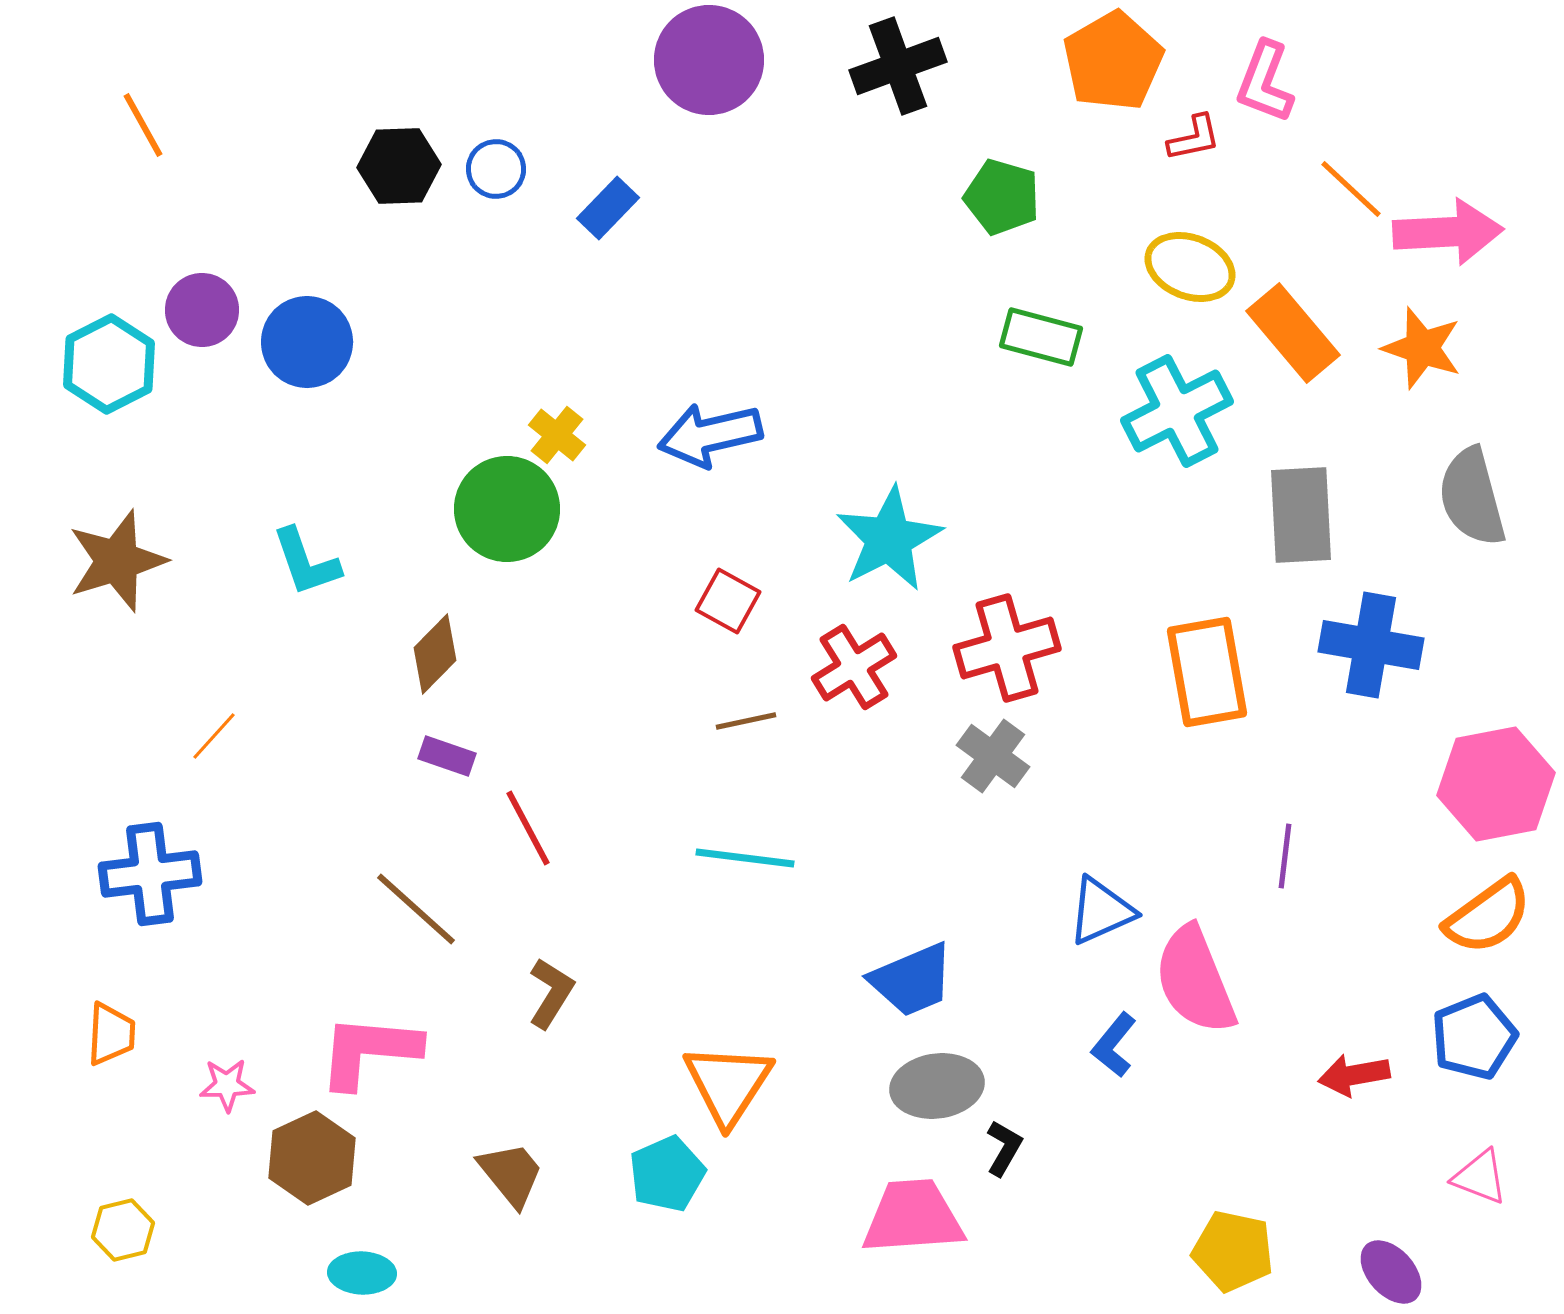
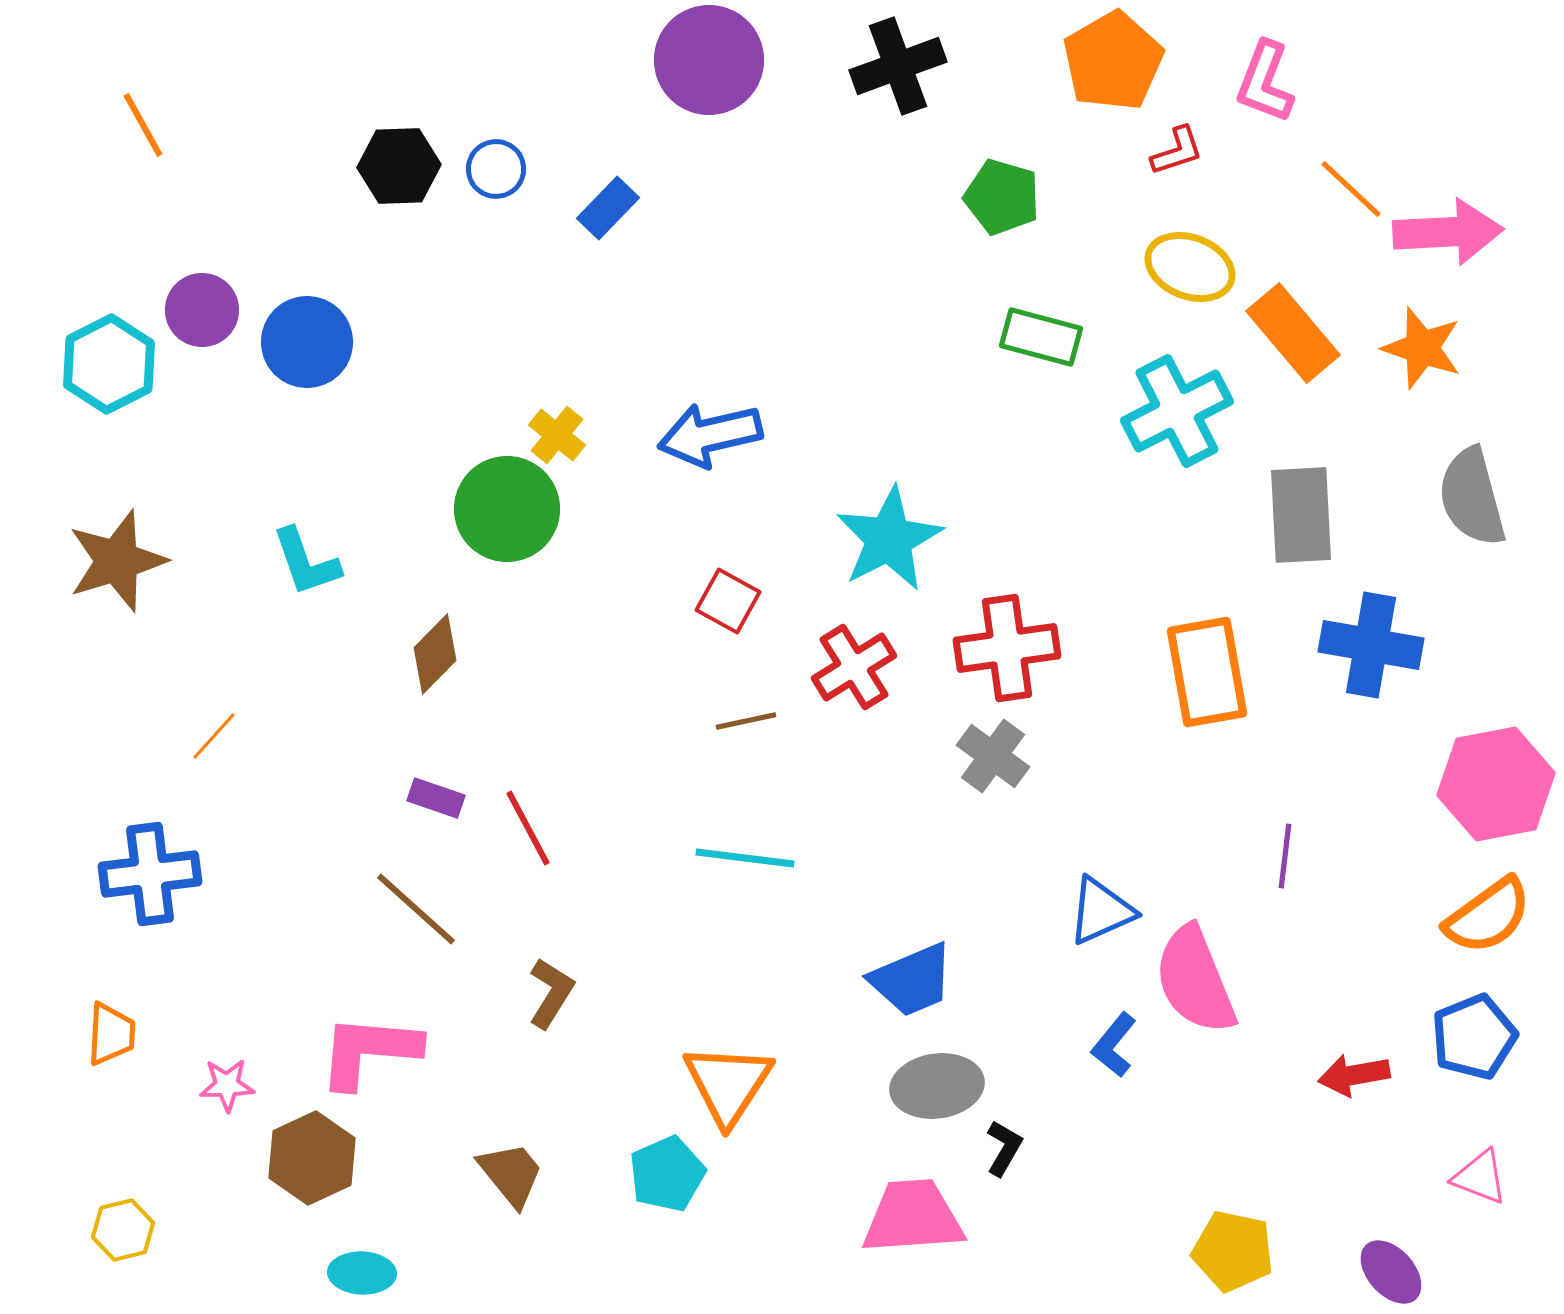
red L-shape at (1194, 138): moved 17 px left, 13 px down; rotated 6 degrees counterclockwise
red cross at (1007, 648): rotated 8 degrees clockwise
purple rectangle at (447, 756): moved 11 px left, 42 px down
